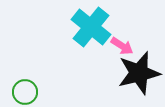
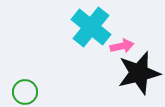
pink arrow: rotated 45 degrees counterclockwise
